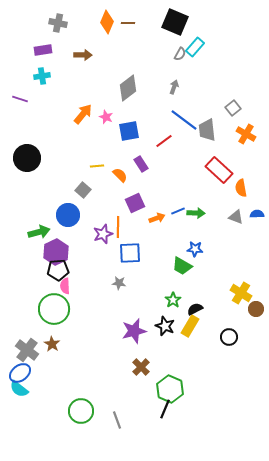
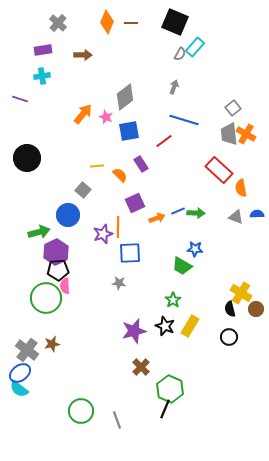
gray cross at (58, 23): rotated 30 degrees clockwise
brown line at (128, 23): moved 3 px right
gray diamond at (128, 88): moved 3 px left, 9 px down
blue line at (184, 120): rotated 20 degrees counterclockwise
gray trapezoid at (207, 130): moved 22 px right, 4 px down
green circle at (54, 309): moved 8 px left, 11 px up
black semicircle at (195, 309): moved 35 px right; rotated 77 degrees counterclockwise
brown star at (52, 344): rotated 28 degrees clockwise
